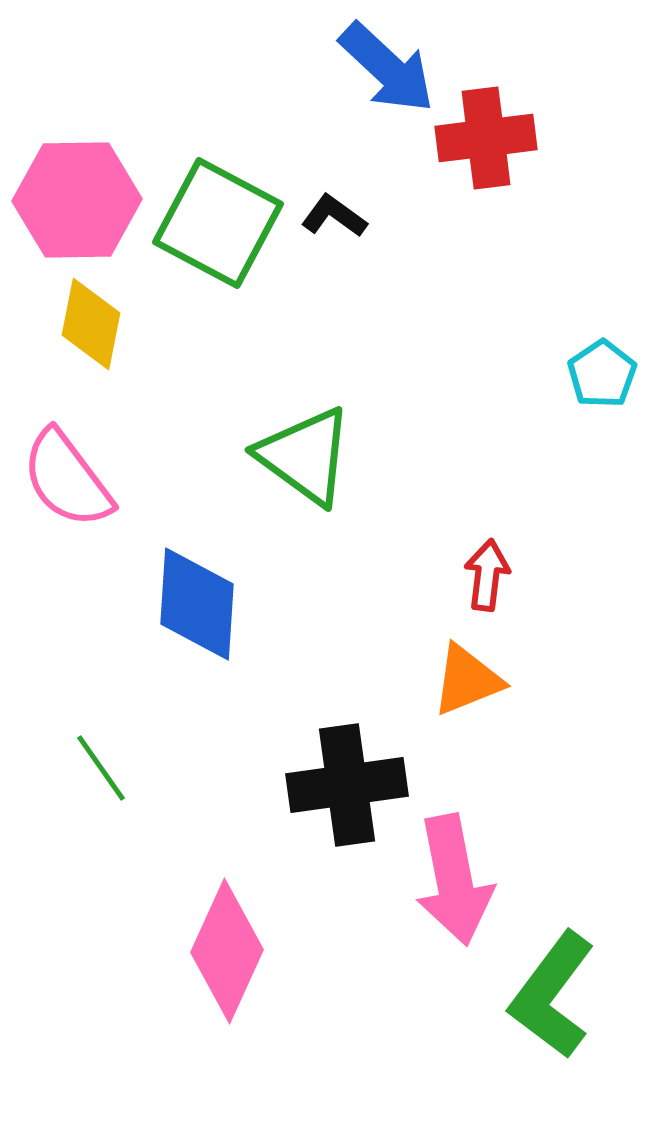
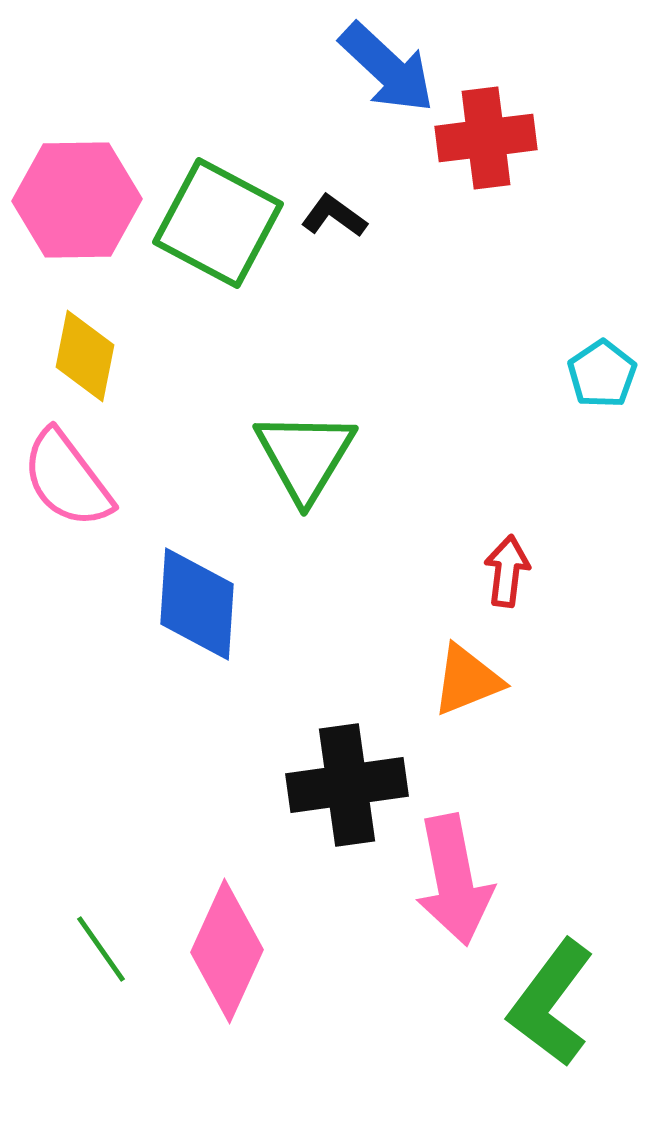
yellow diamond: moved 6 px left, 32 px down
green triangle: rotated 25 degrees clockwise
red arrow: moved 20 px right, 4 px up
green line: moved 181 px down
green L-shape: moved 1 px left, 8 px down
